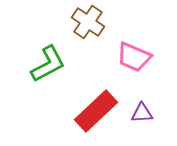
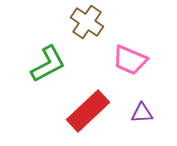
brown cross: moved 1 px left
pink trapezoid: moved 4 px left, 3 px down
red rectangle: moved 8 px left
